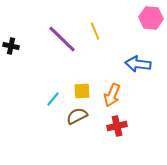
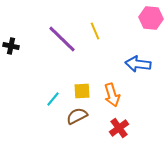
orange arrow: rotated 40 degrees counterclockwise
red cross: moved 2 px right, 2 px down; rotated 24 degrees counterclockwise
